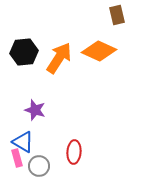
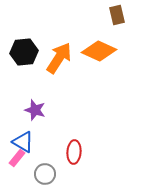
pink rectangle: rotated 54 degrees clockwise
gray circle: moved 6 px right, 8 px down
